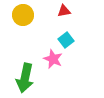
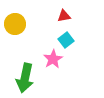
red triangle: moved 5 px down
yellow circle: moved 8 px left, 9 px down
pink star: rotated 18 degrees clockwise
